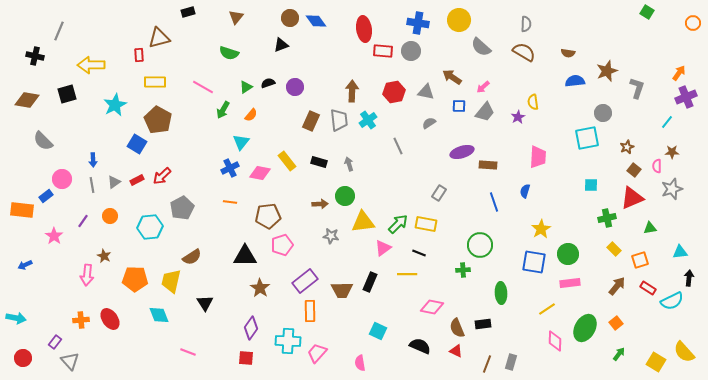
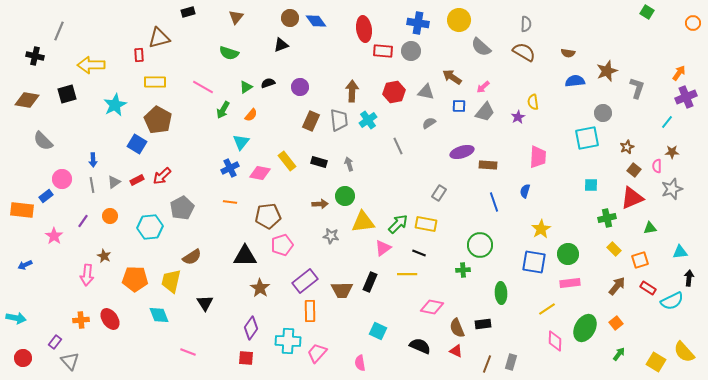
purple circle at (295, 87): moved 5 px right
